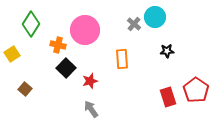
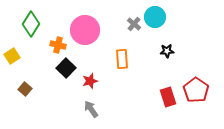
yellow square: moved 2 px down
